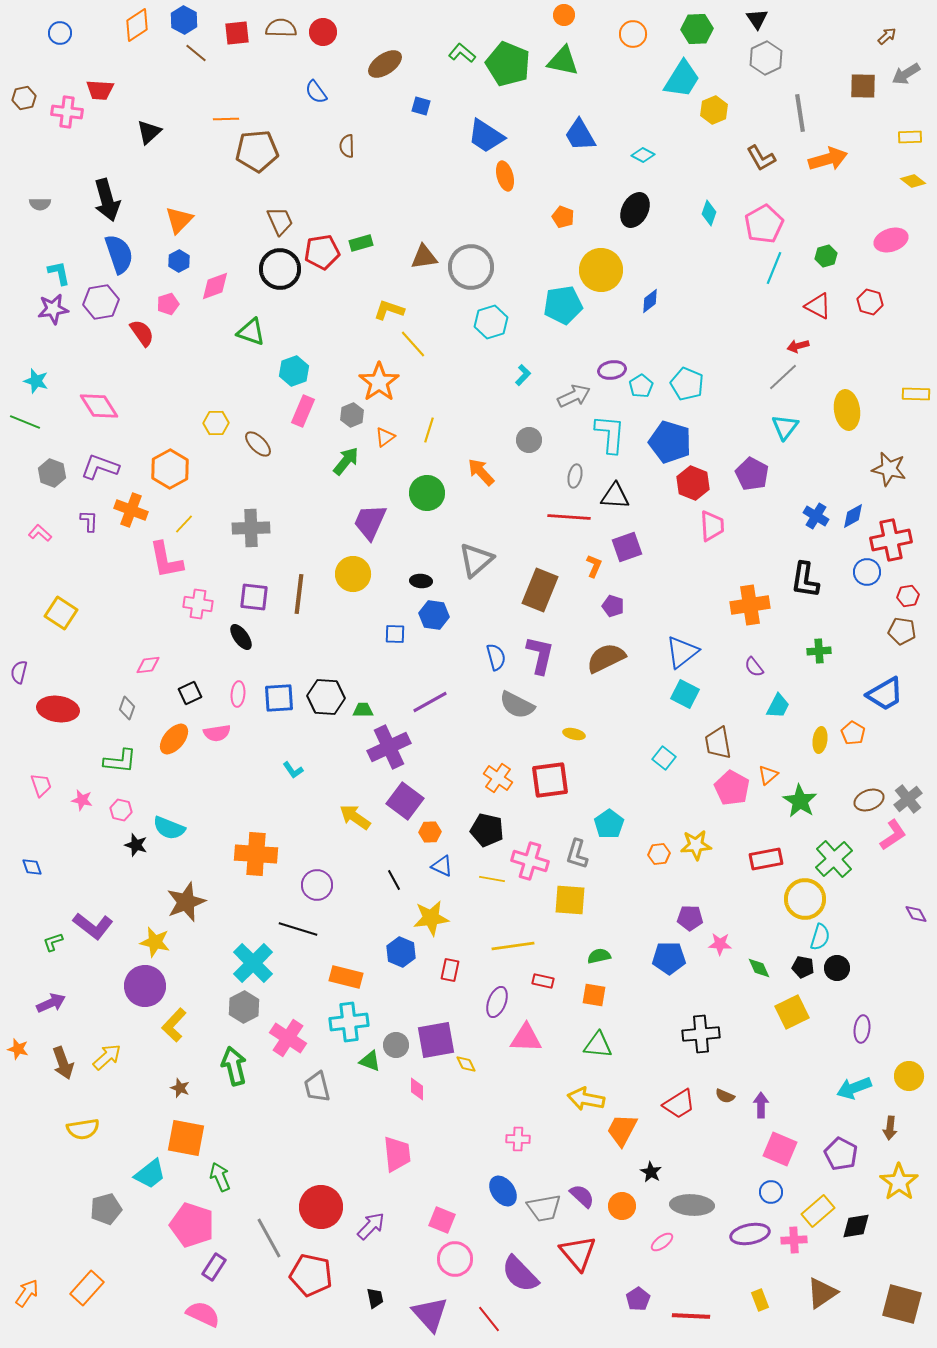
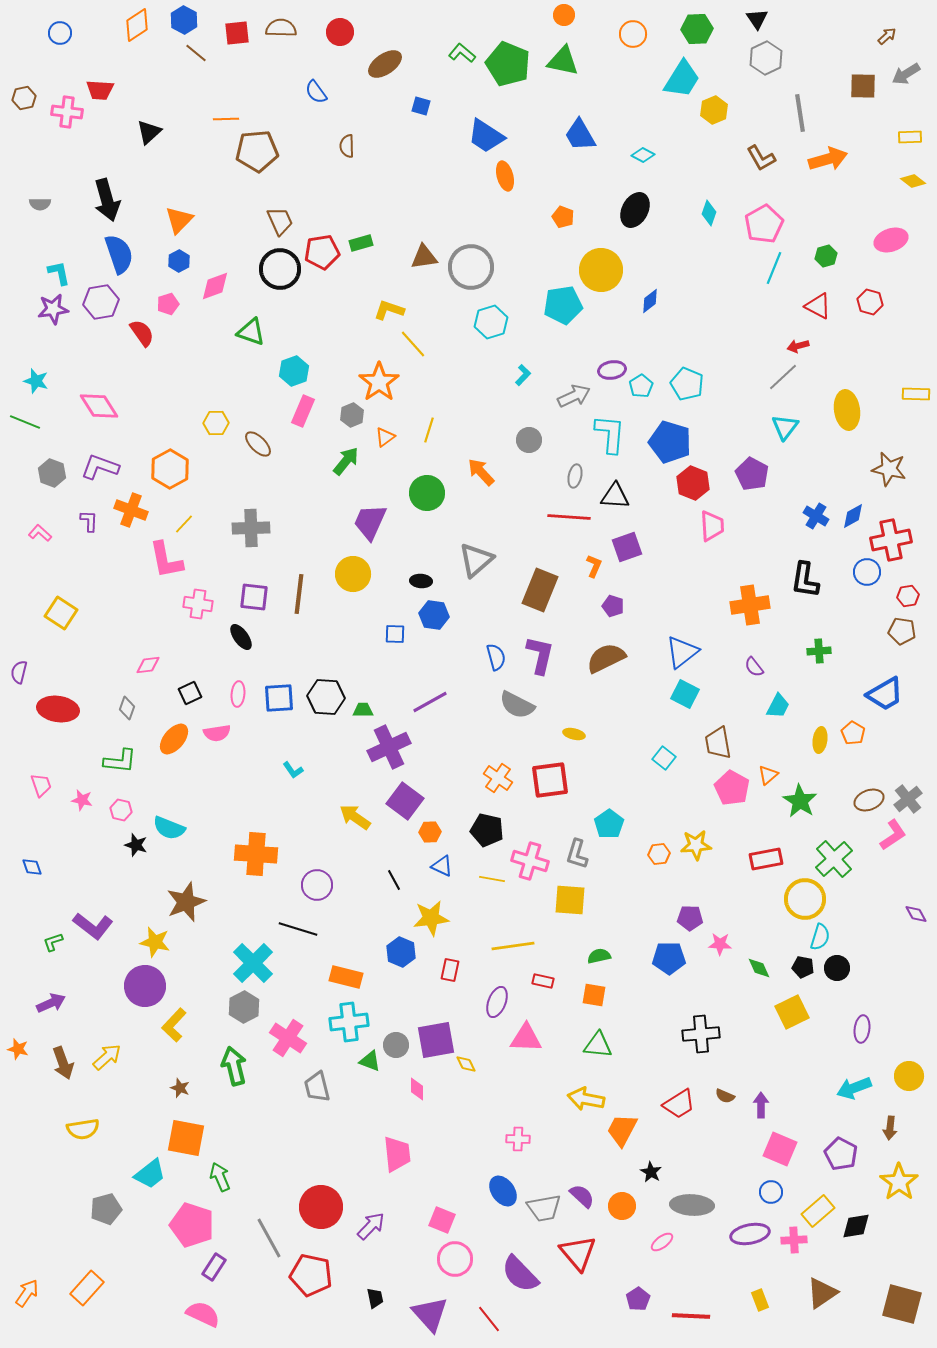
red circle at (323, 32): moved 17 px right
